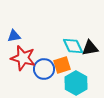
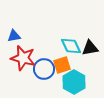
cyan diamond: moved 2 px left
cyan hexagon: moved 2 px left, 1 px up
